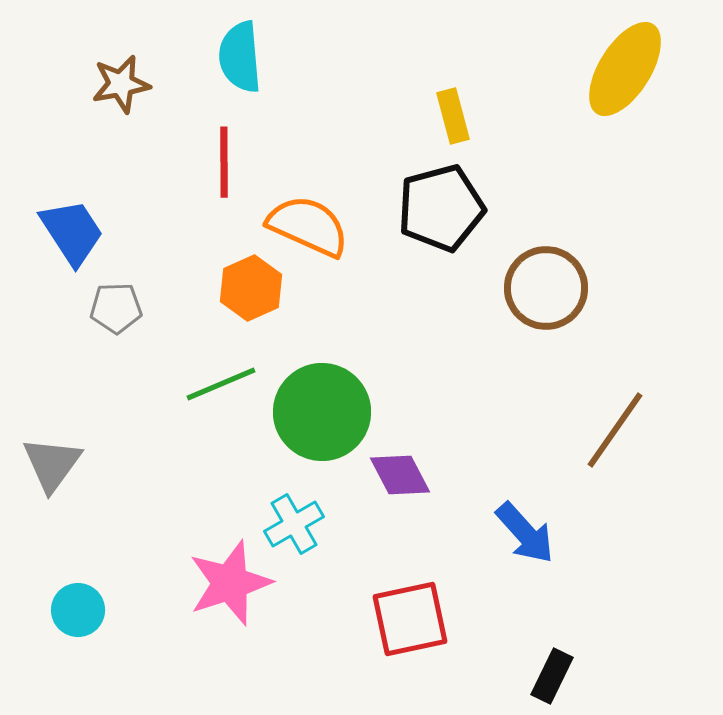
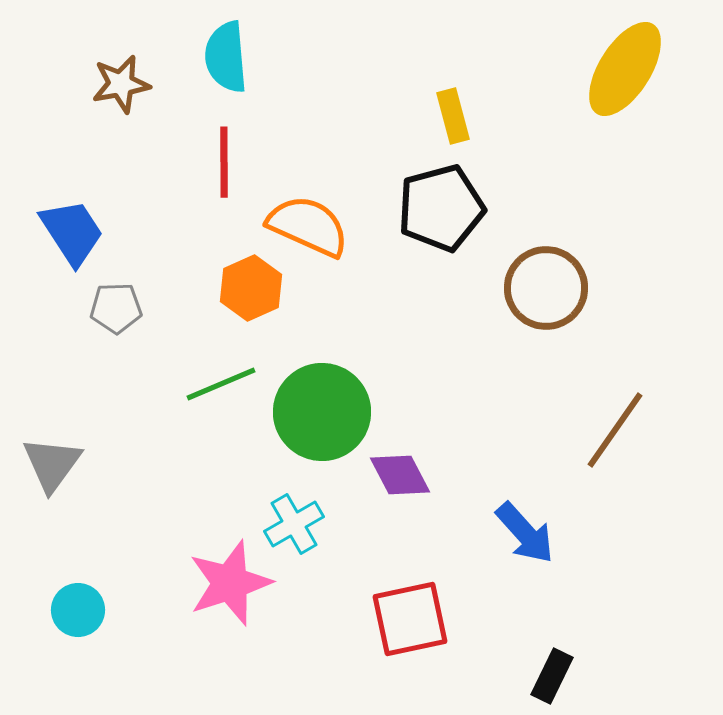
cyan semicircle: moved 14 px left
